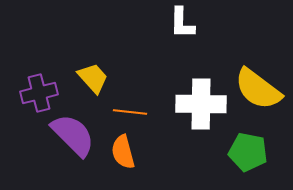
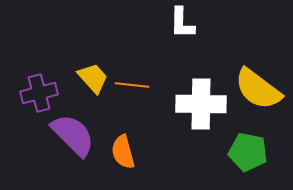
orange line: moved 2 px right, 27 px up
